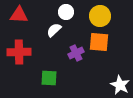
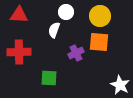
white semicircle: rotated 28 degrees counterclockwise
